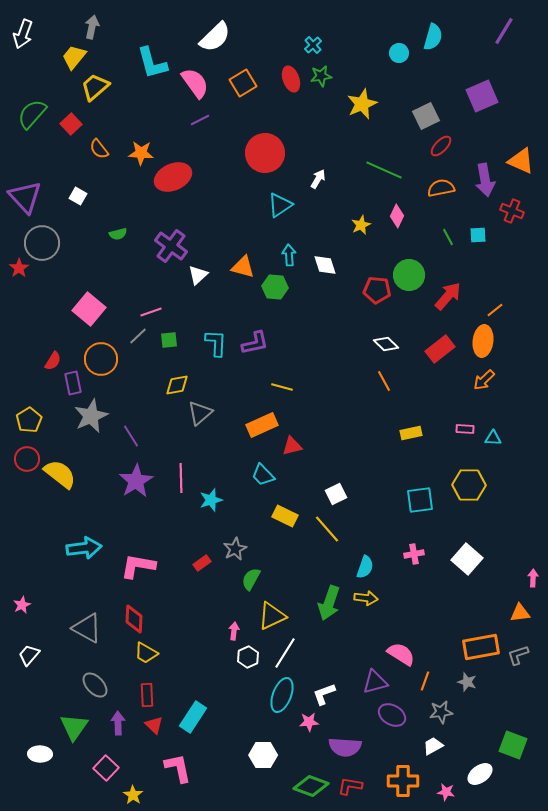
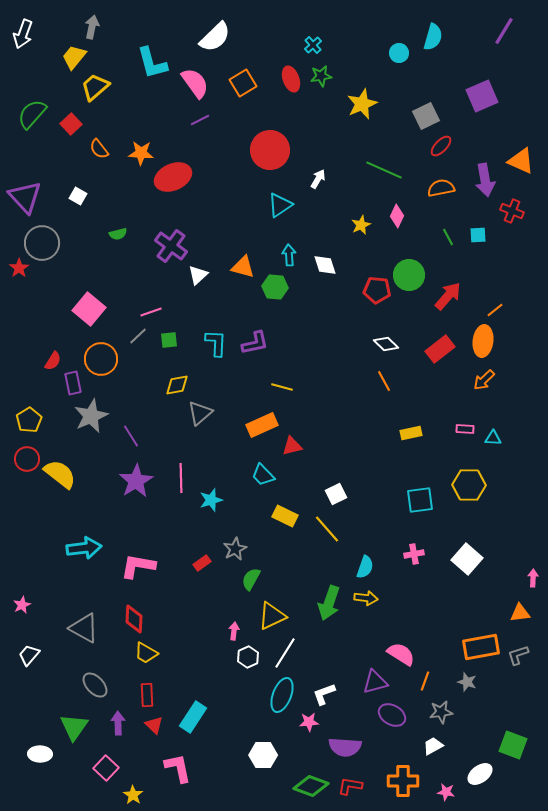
red circle at (265, 153): moved 5 px right, 3 px up
gray triangle at (87, 628): moved 3 px left
